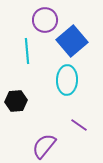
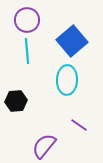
purple circle: moved 18 px left
